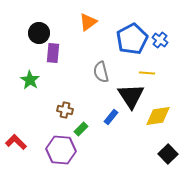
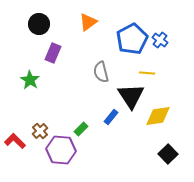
black circle: moved 9 px up
purple rectangle: rotated 18 degrees clockwise
brown cross: moved 25 px left, 21 px down; rotated 35 degrees clockwise
red L-shape: moved 1 px left, 1 px up
